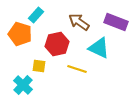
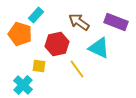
yellow line: rotated 36 degrees clockwise
